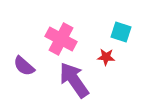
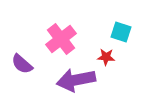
pink cross: rotated 24 degrees clockwise
purple semicircle: moved 2 px left, 2 px up
purple arrow: moved 2 px right; rotated 66 degrees counterclockwise
